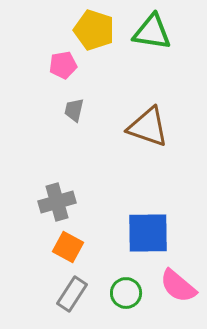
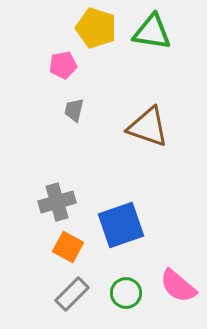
yellow pentagon: moved 2 px right, 2 px up
blue square: moved 27 px left, 8 px up; rotated 18 degrees counterclockwise
gray rectangle: rotated 12 degrees clockwise
